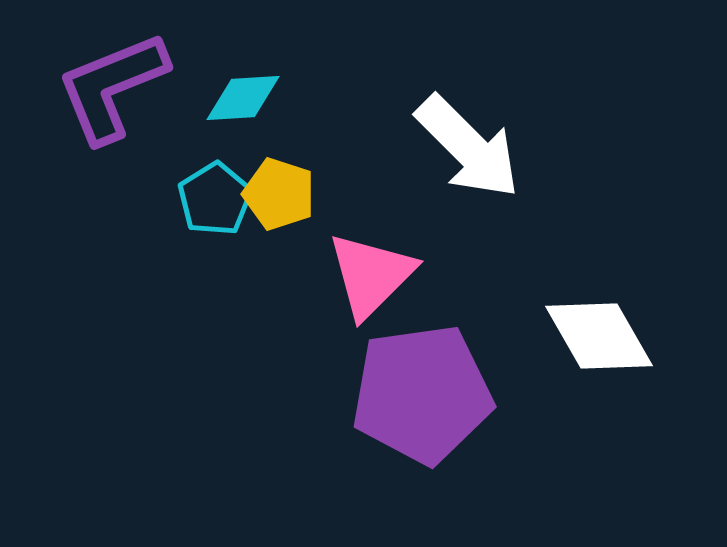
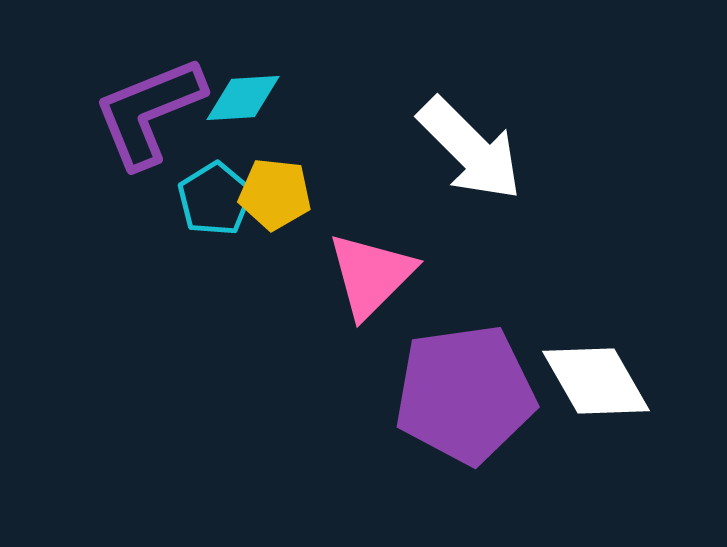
purple L-shape: moved 37 px right, 25 px down
white arrow: moved 2 px right, 2 px down
yellow pentagon: moved 4 px left; rotated 12 degrees counterclockwise
white diamond: moved 3 px left, 45 px down
purple pentagon: moved 43 px right
